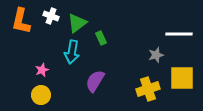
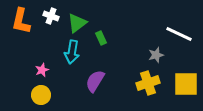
white line: rotated 24 degrees clockwise
yellow square: moved 4 px right, 6 px down
yellow cross: moved 6 px up
